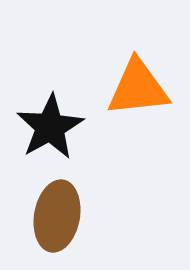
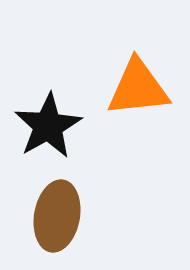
black star: moved 2 px left, 1 px up
